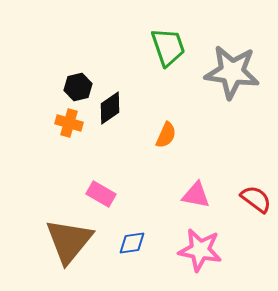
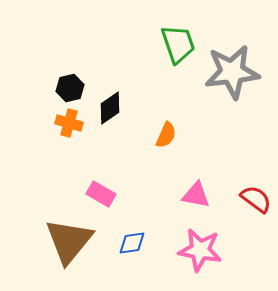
green trapezoid: moved 10 px right, 3 px up
gray star: rotated 14 degrees counterclockwise
black hexagon: moved 8 px left, 1 px down
